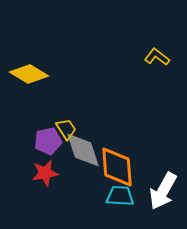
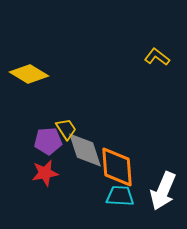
purple pentagon: rotated 8 degrees clockwise
gray diamond: moved 2 px right
white arrow: rotated 6 degrees counterclockwise
